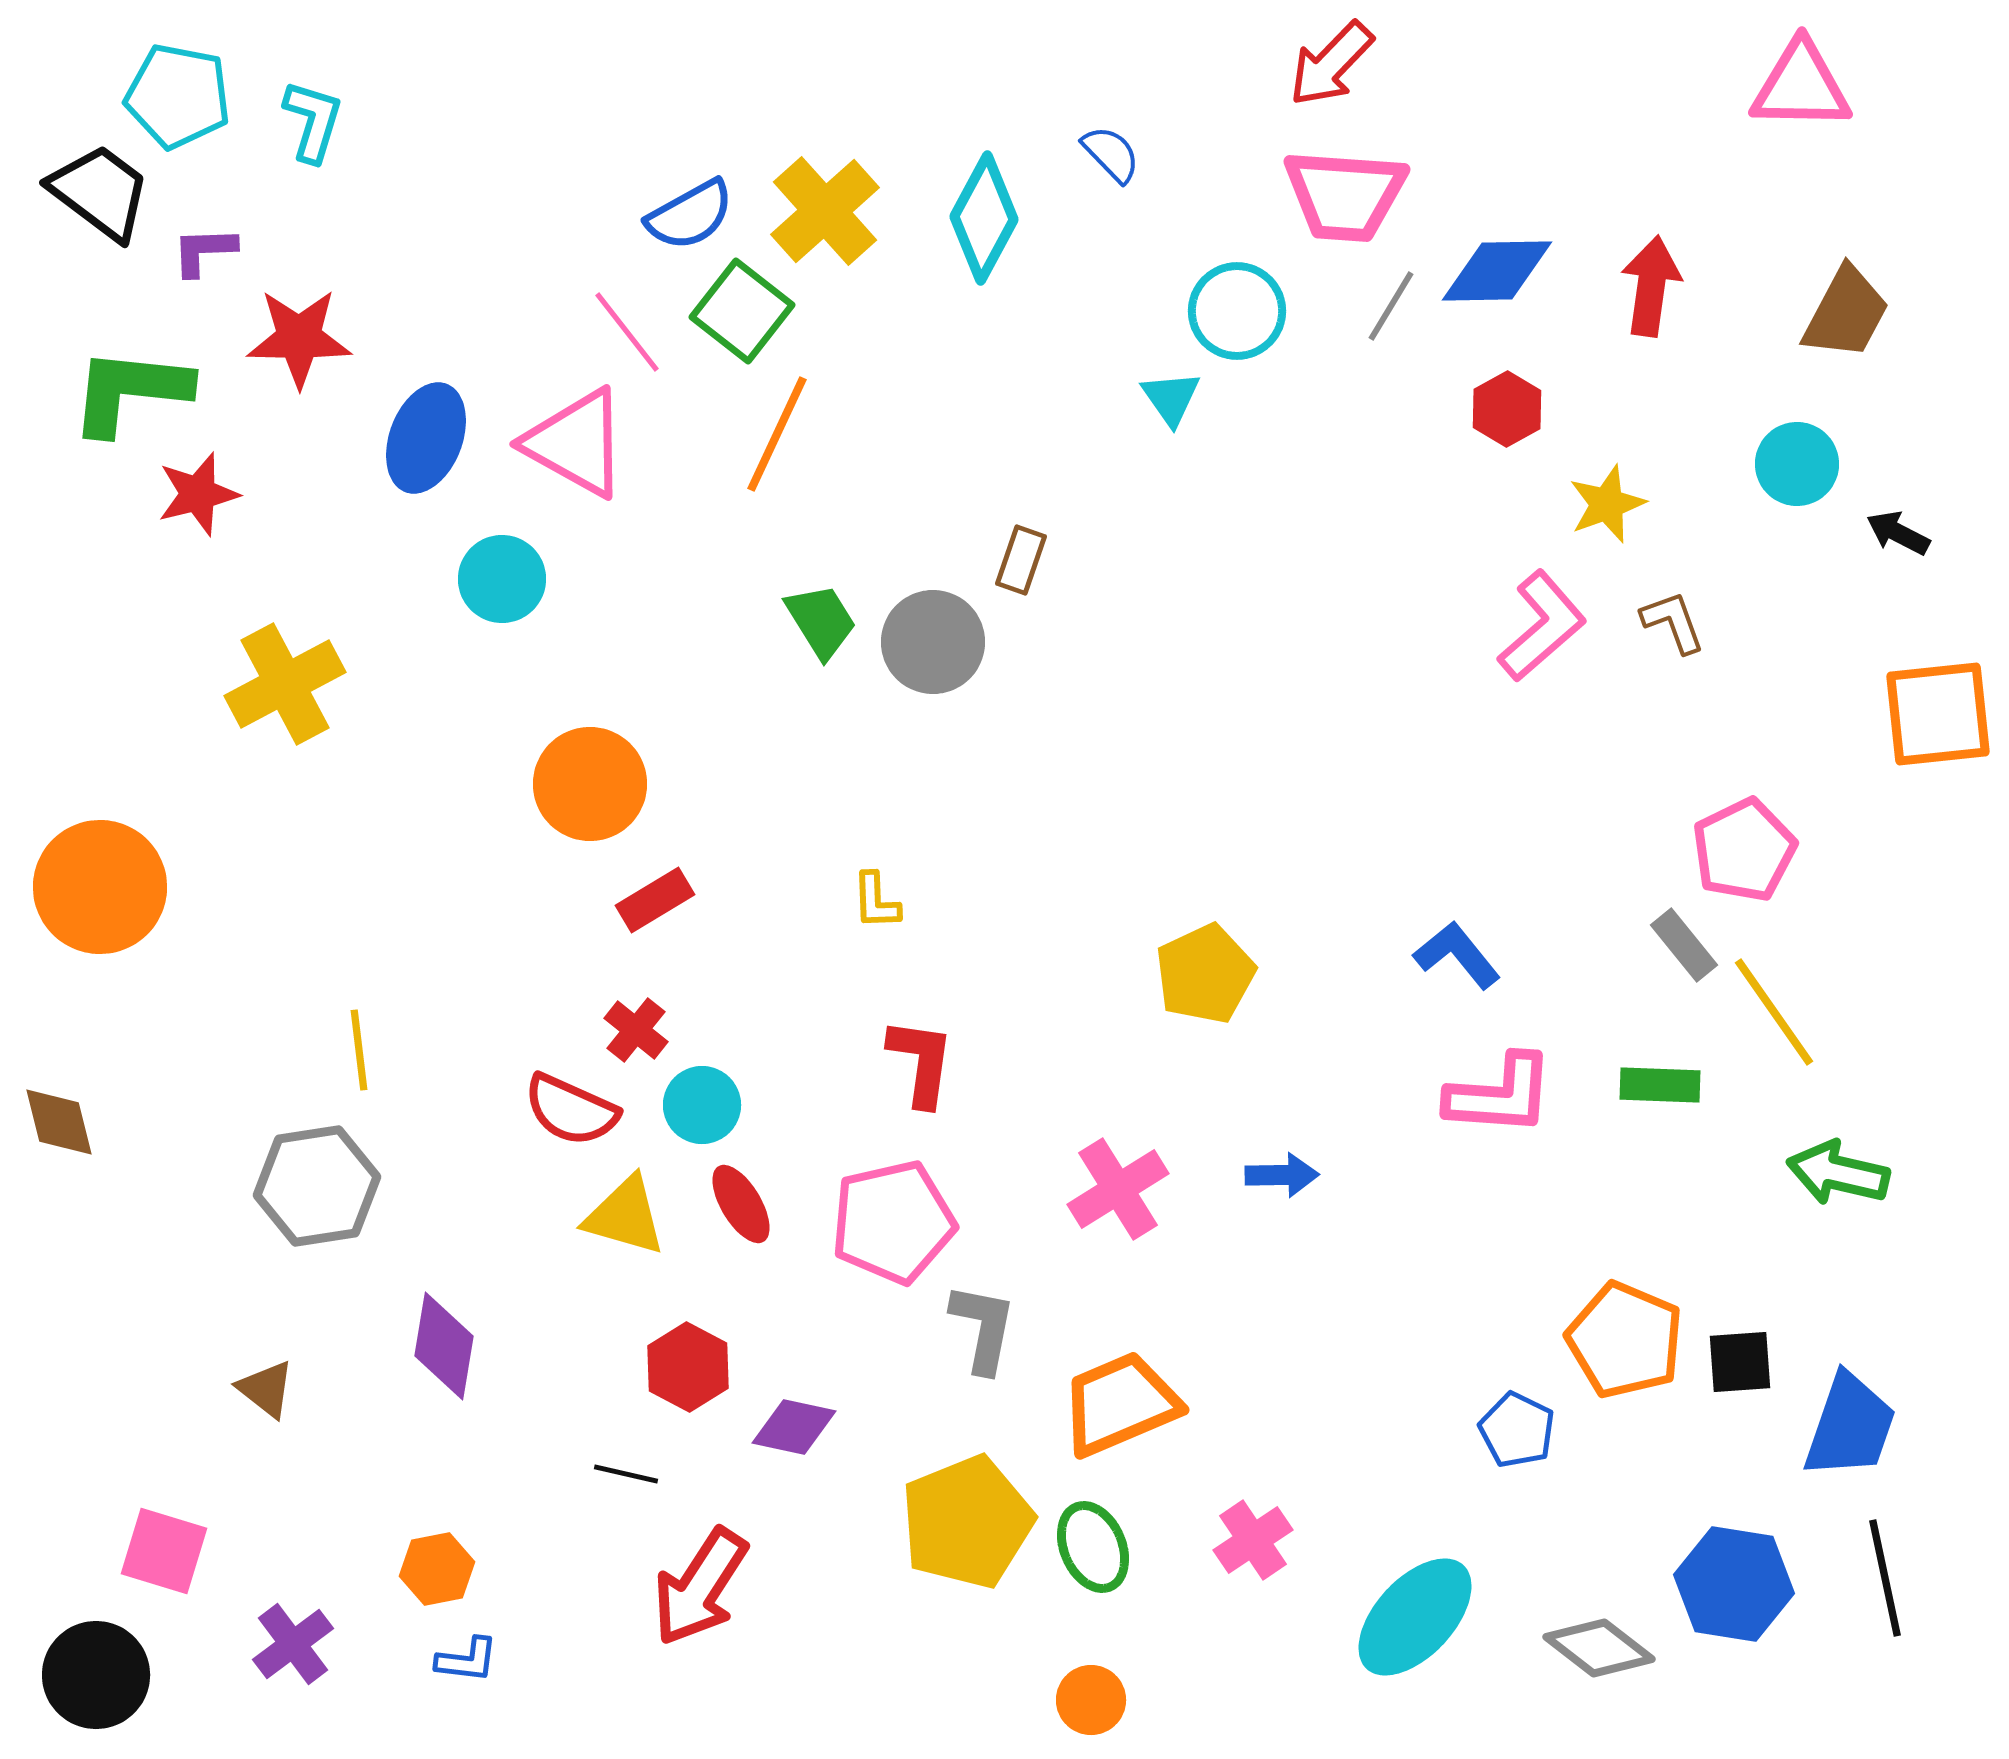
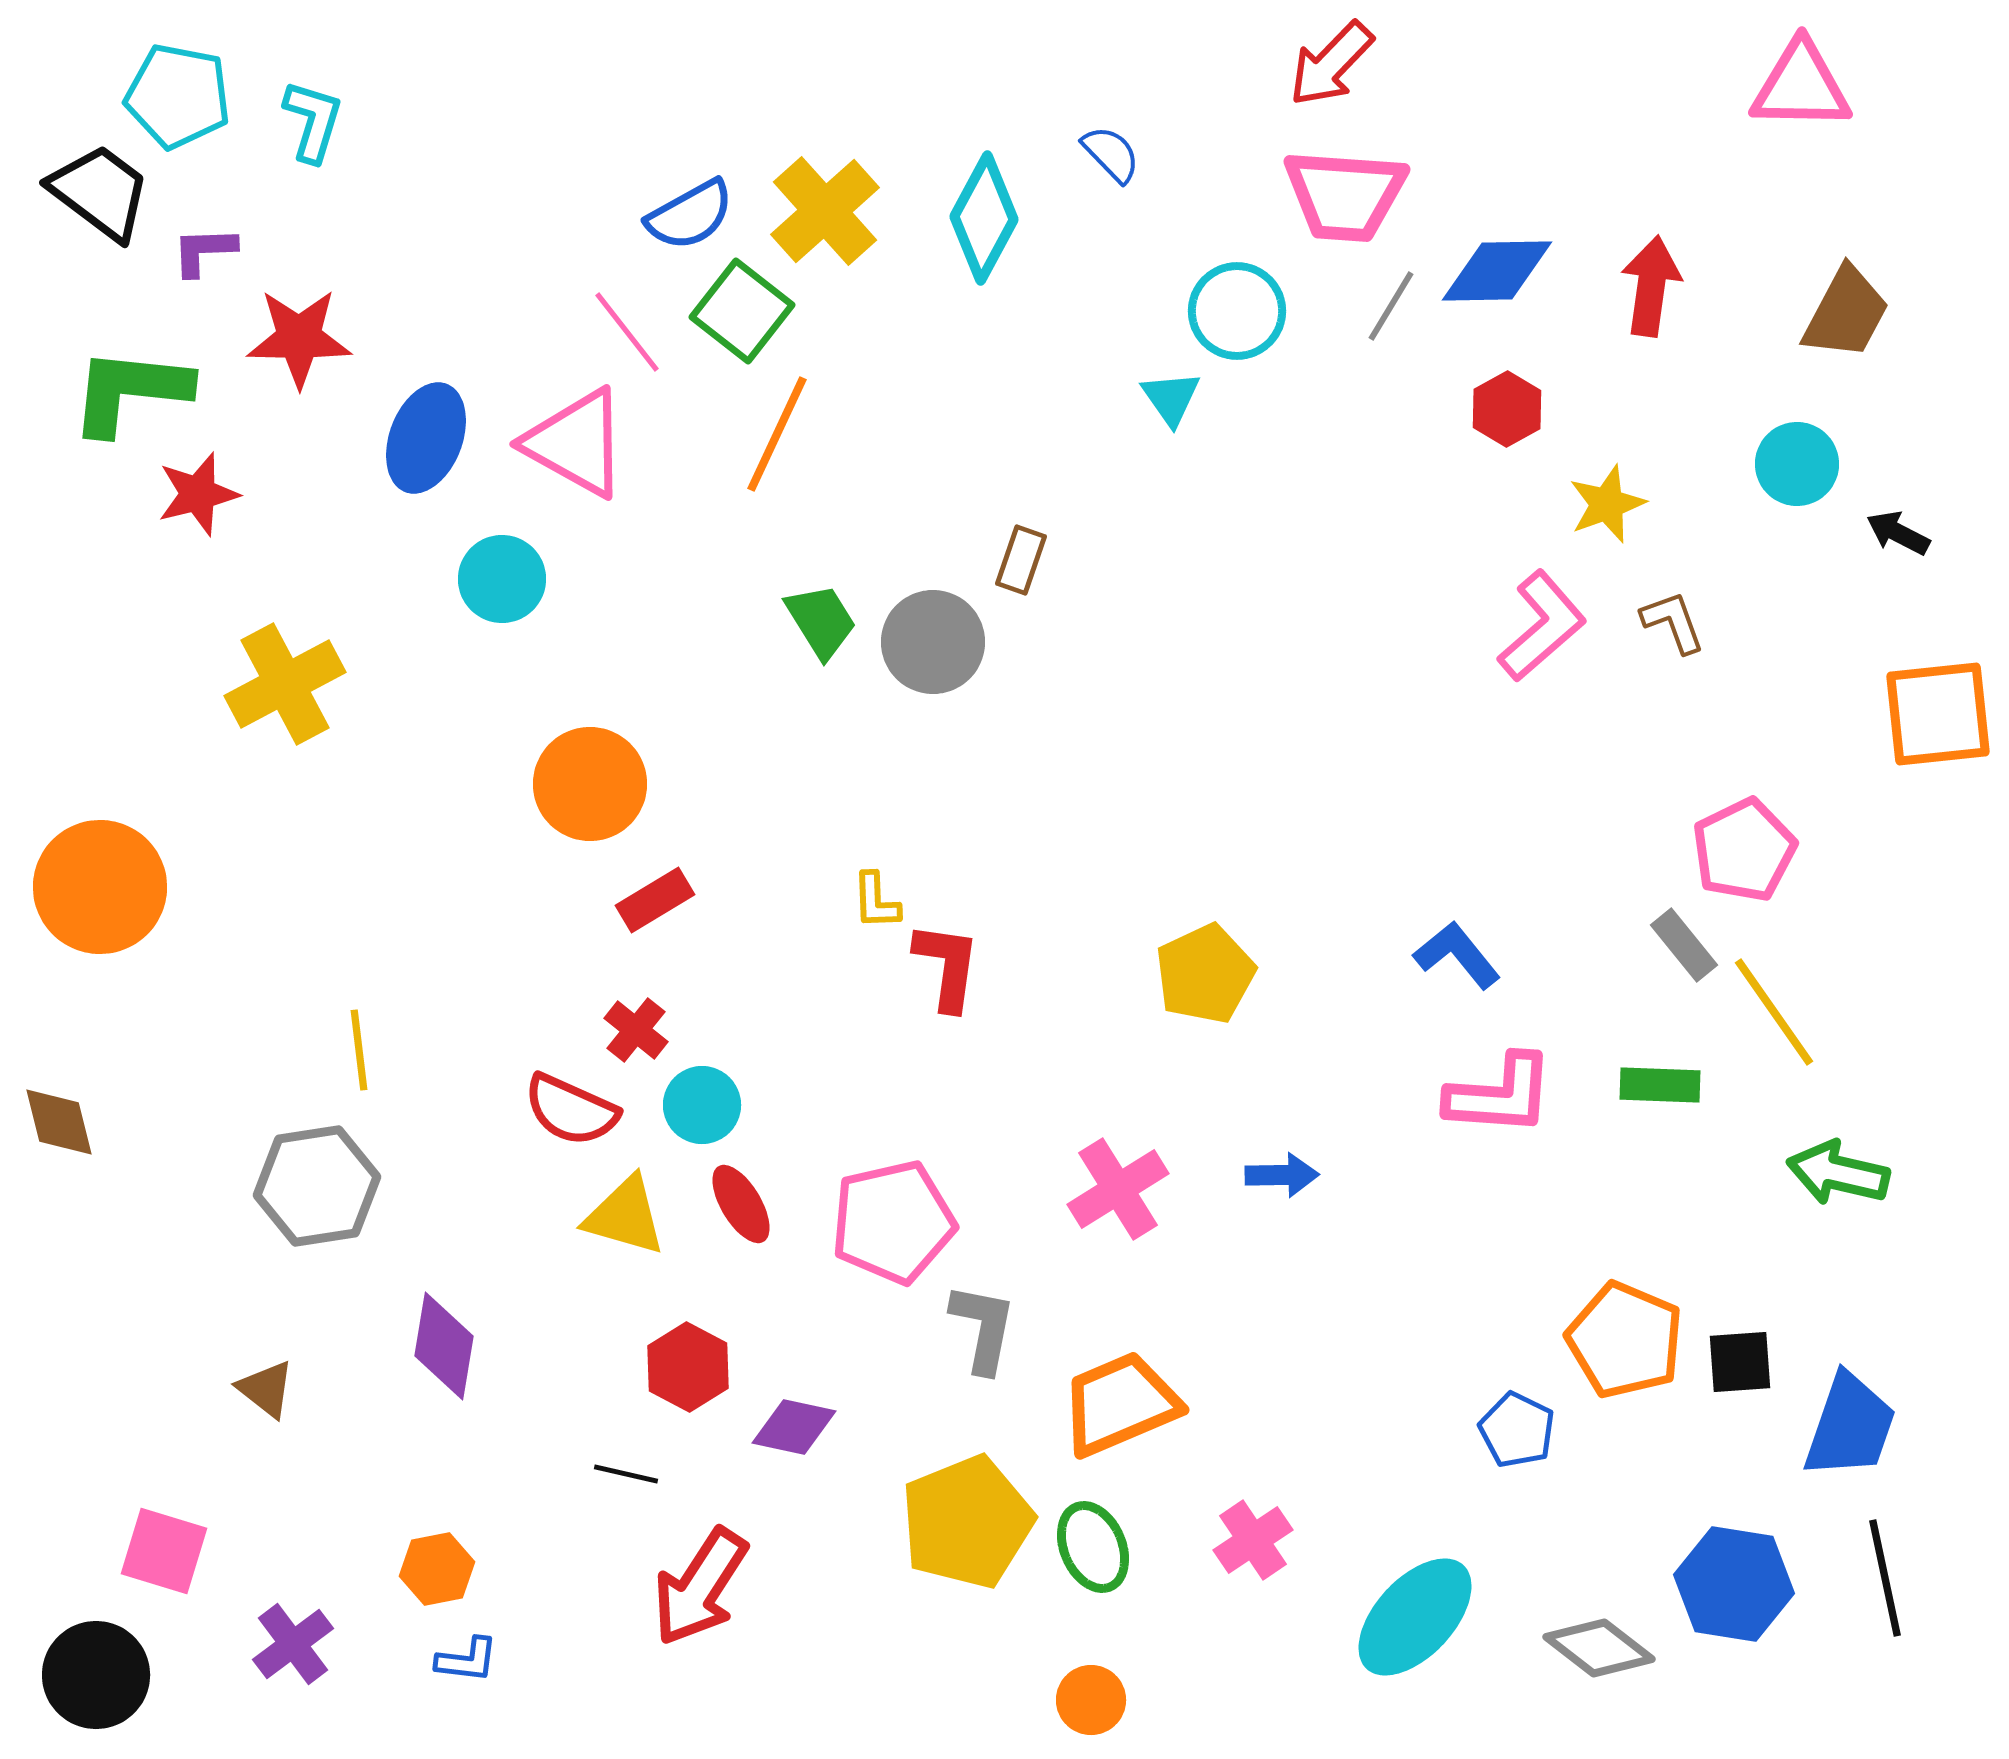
red L-shape at (921, 1062): moved 26 px right, 96 px up
